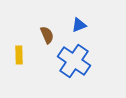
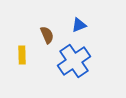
yellow rectangle: moved 3 px right
blue cross: rotated 20 degrees clockwise
